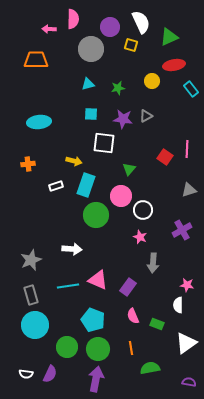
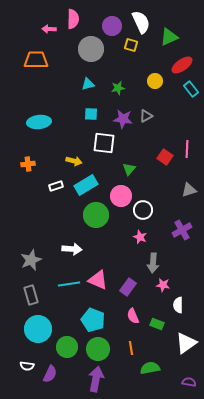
purple circle at (110, 27): moved 2 px right, 1 px up
red ellipse at (174, 65): moved 8 px right; rotated 25 degrees counterclockwise
yellow circle at (152, 81): moved 3 px right
cyan rectangle at (86, 185): rotated 40 degrees clockwise
pink star at (187, 285): moved 24 px left
cyan line at (68, 286): moved 1 px right, 2 px up
cyan circle at (35, 325): moved 3 px right, 4 px down
white semicircle at (26, 374): moved 1 px right, 8 px up
